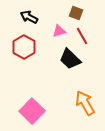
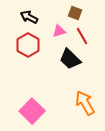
brown square: moved 1 px left
red hexagon: moved 4 px right, 2 px up
